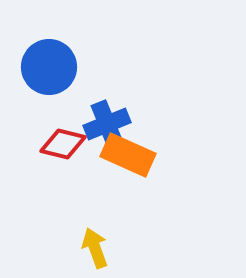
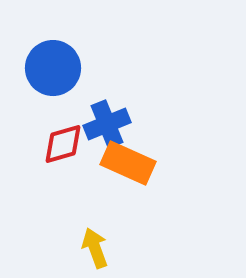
blue circle: moved 4 px right, 1 px down
red diamond: rotated 30 degrees counterclockwise
orange rectangle: moved 8 px down
